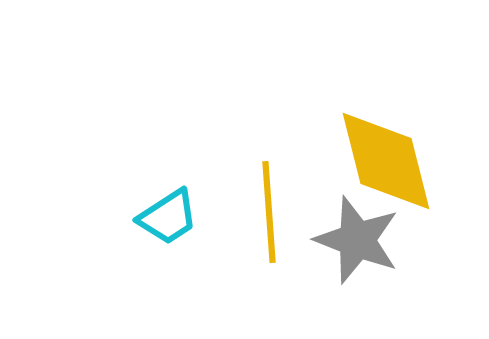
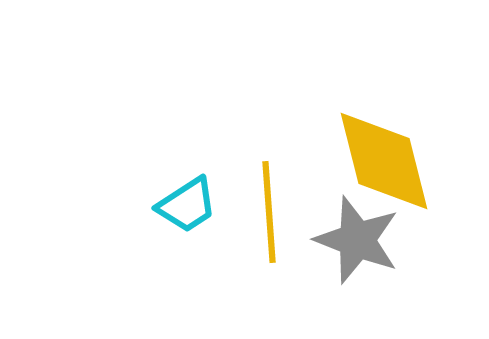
yellow diamond: moved 2 px left
cyan trapezoid: moved 19 px right, 12 px up
